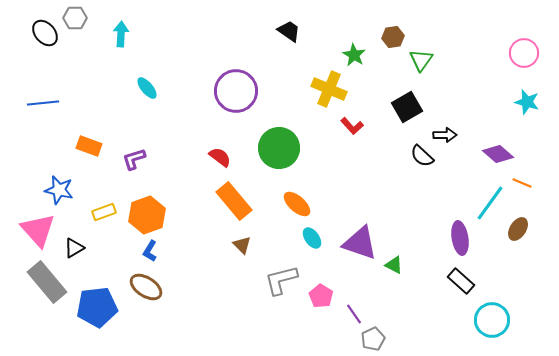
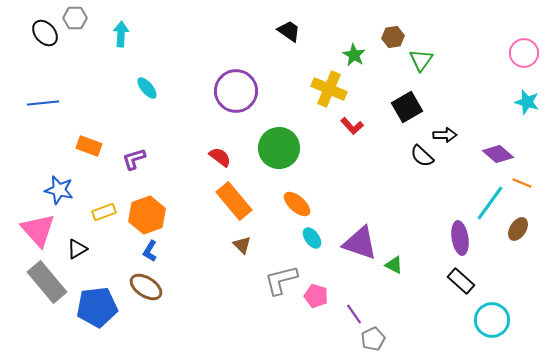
black triangle at (74, 248): moved 3 px right, 1 px down
pink pentagon at (321, 296): moved 5 px left; rotated 15 degrees counterclockwise
